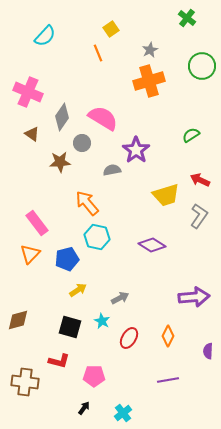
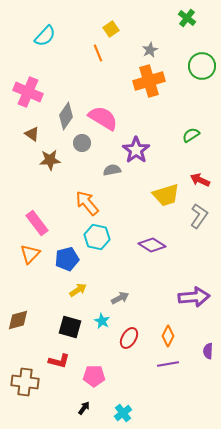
gray diamond: moved 4 px right, 1 px up
brown star: moved 10 px left, 2 px up
purple line: moved 16 px up
